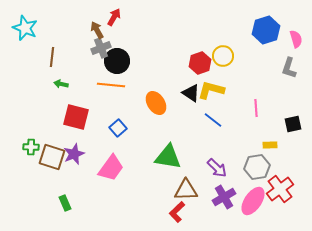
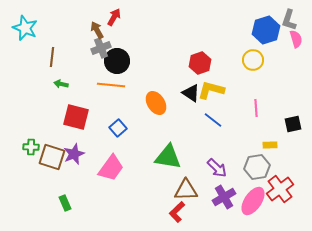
yellow circle: moved 30 px right, 4 px down
gray L-shape: moved 48 px up
